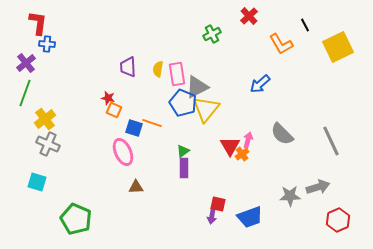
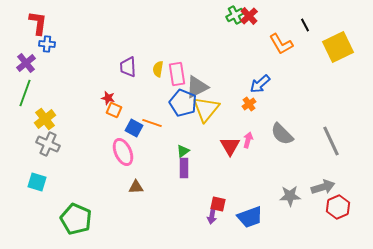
green cross: moved 23 px right, 19 px up
blue square: rotated 12 degrees clockwise
orange cross: moved 7 px right, 50 px up
gray arrow: moved 5 px right
red hexagon: moved 13 px up
